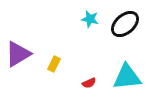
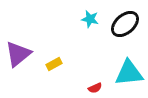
purple triangle: rotated 8 degrees counterclockwise
yellow rectangle: rotated 35 degrees clockwise
cyan triangle: moved 2 px right, 4 px up
red semicircle: moved 6 px right, 5 px down
